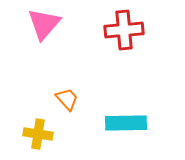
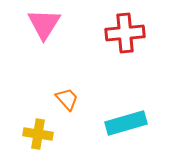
pink triangle: rotated 9 degrees counterclockwise
red cross: moved 1 px right, 3 px down
cyan rectangle: rotated 15 degrees counterclockwise
